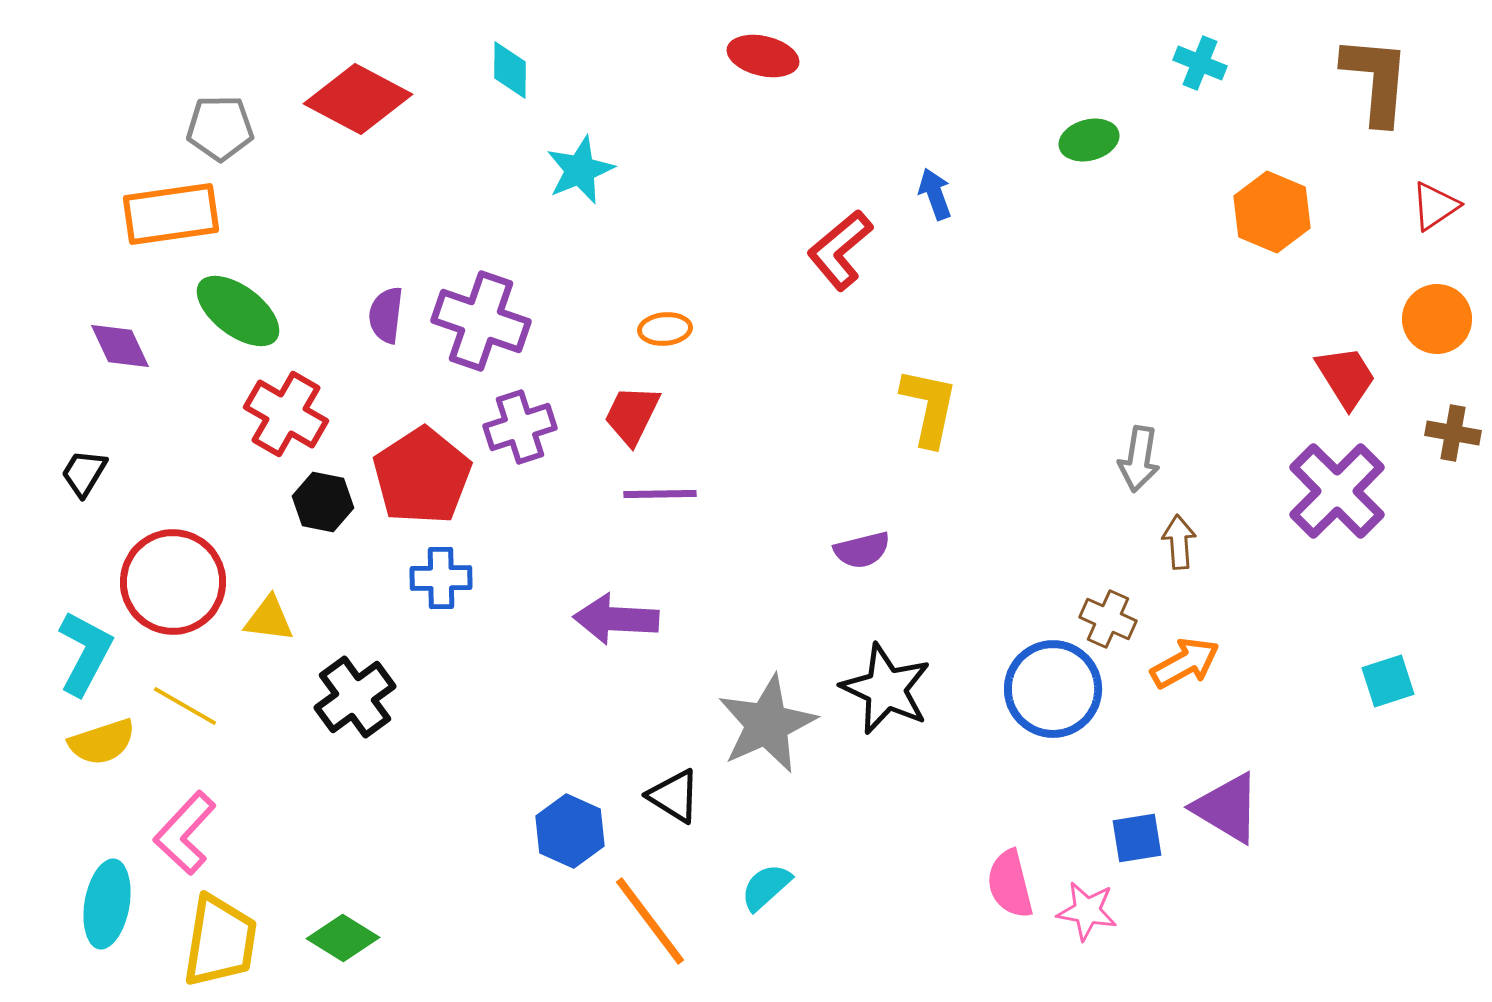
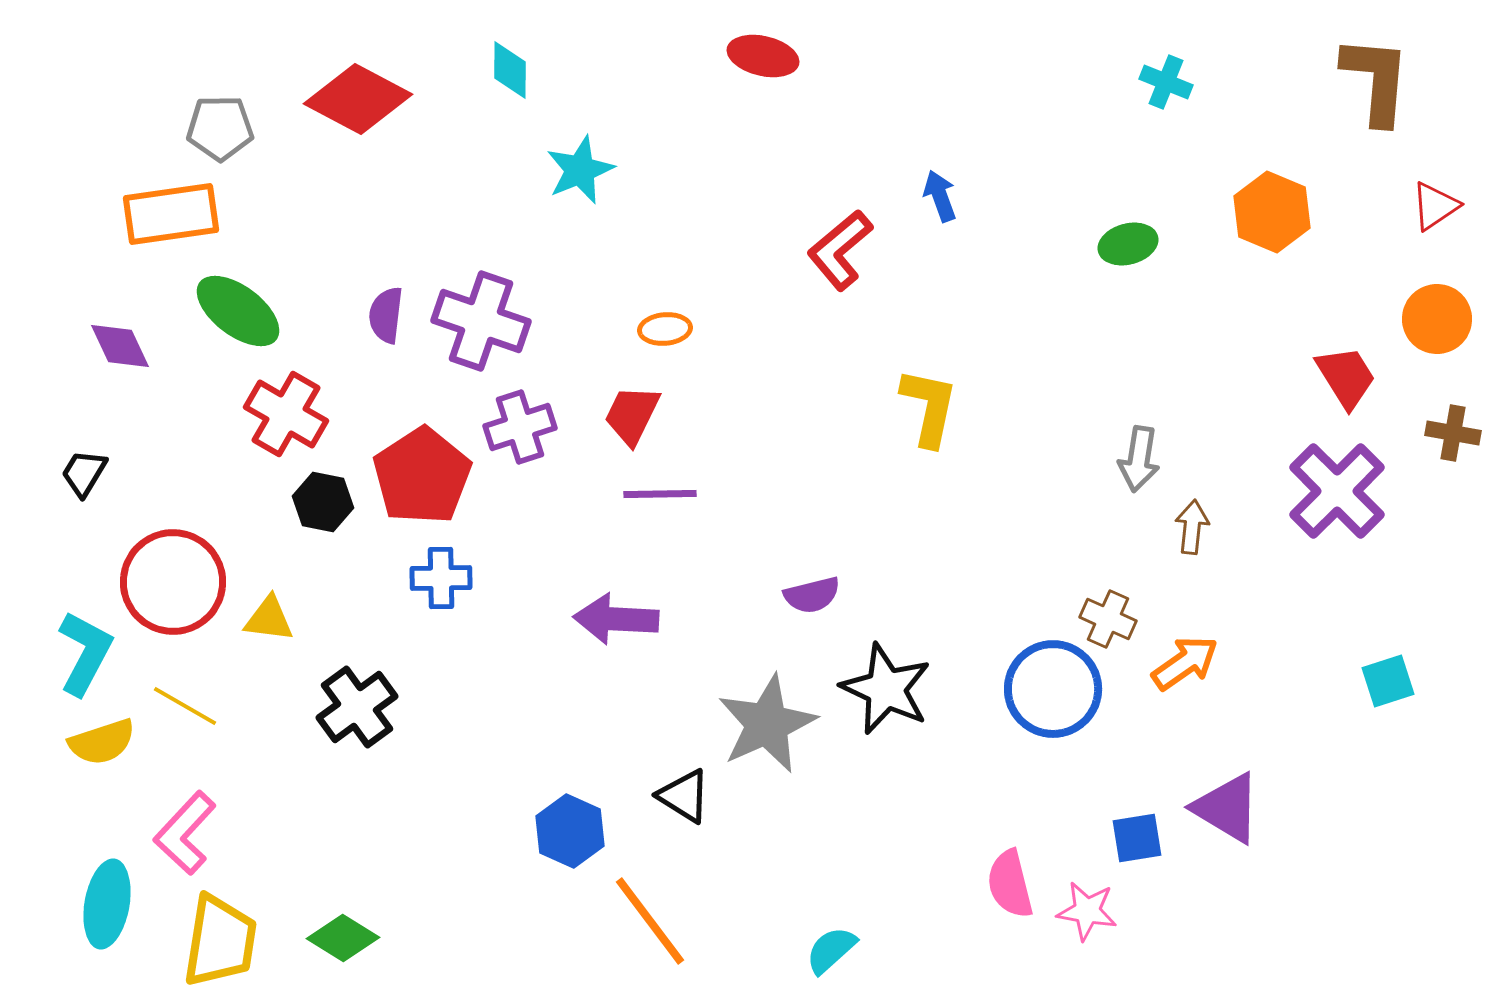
cyan cross at (1200, 63): moved 34 px left, 19 px down
green ellipse at (1089, 140): moved 39 px right, 104 px down
blue arrow at (935, 194): moved 5 px right, 2 px down
brown arrow at (1179, 542): moved 13 px right, 15 px up; rotated 10 degrees clockwise
purple semicircle at (862, 550): moved 50 px left, 45 px down
orange arrow at (1185, 663): rotated 6 degrees counterclockwise
black cross at (355, 697): moved 2 px right, 10 px down
black triangle at (674, 796): moved 10 px right
cyan semicircle at (766, 887): moved 65 px right, 63 px down
